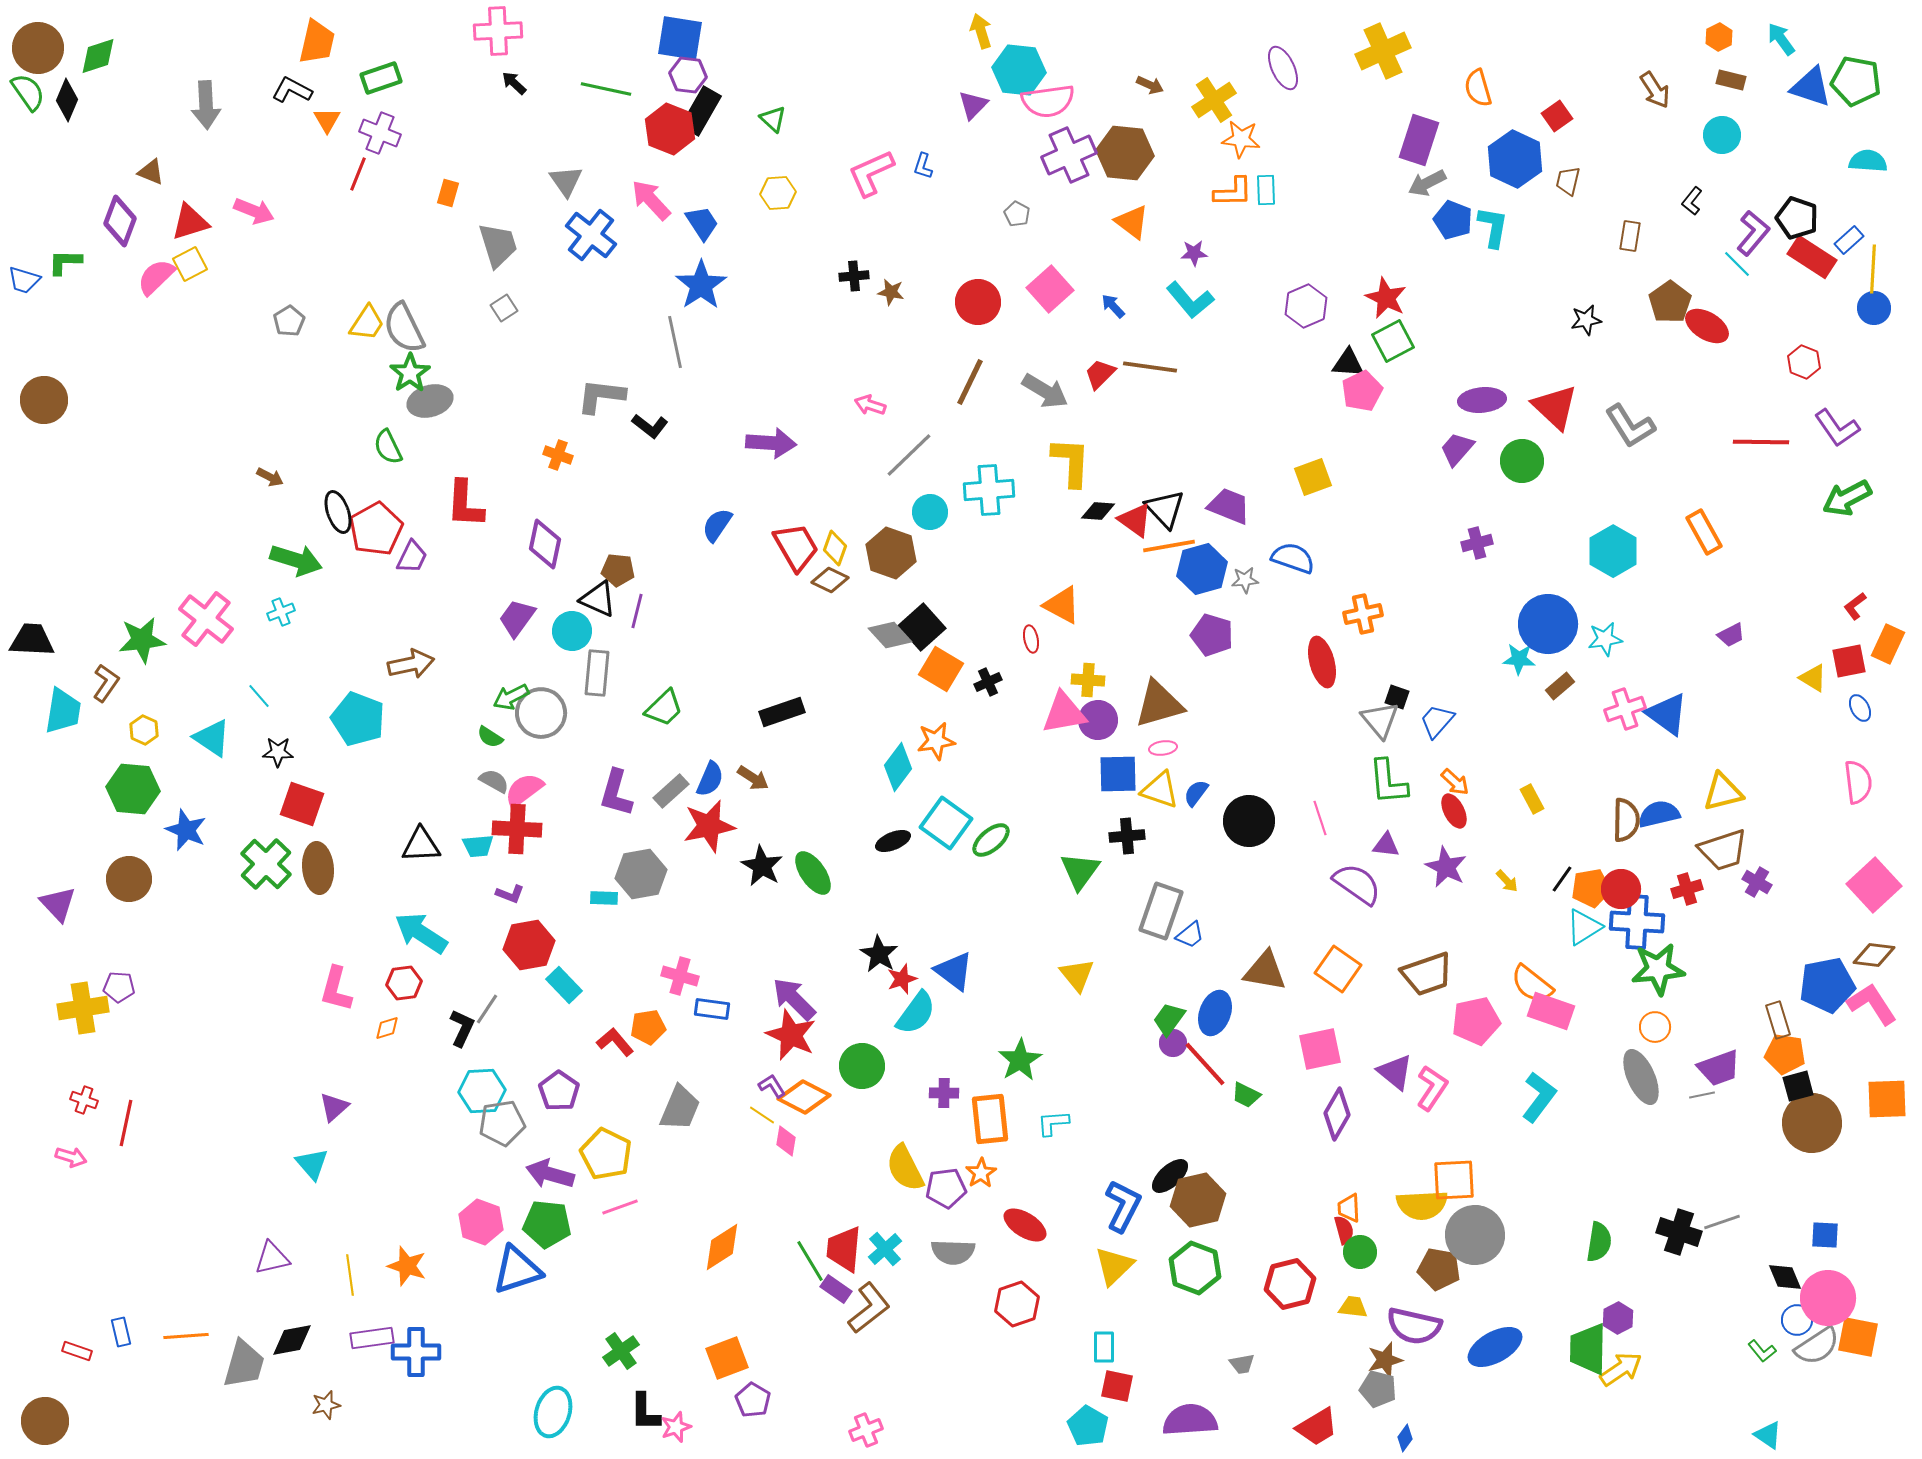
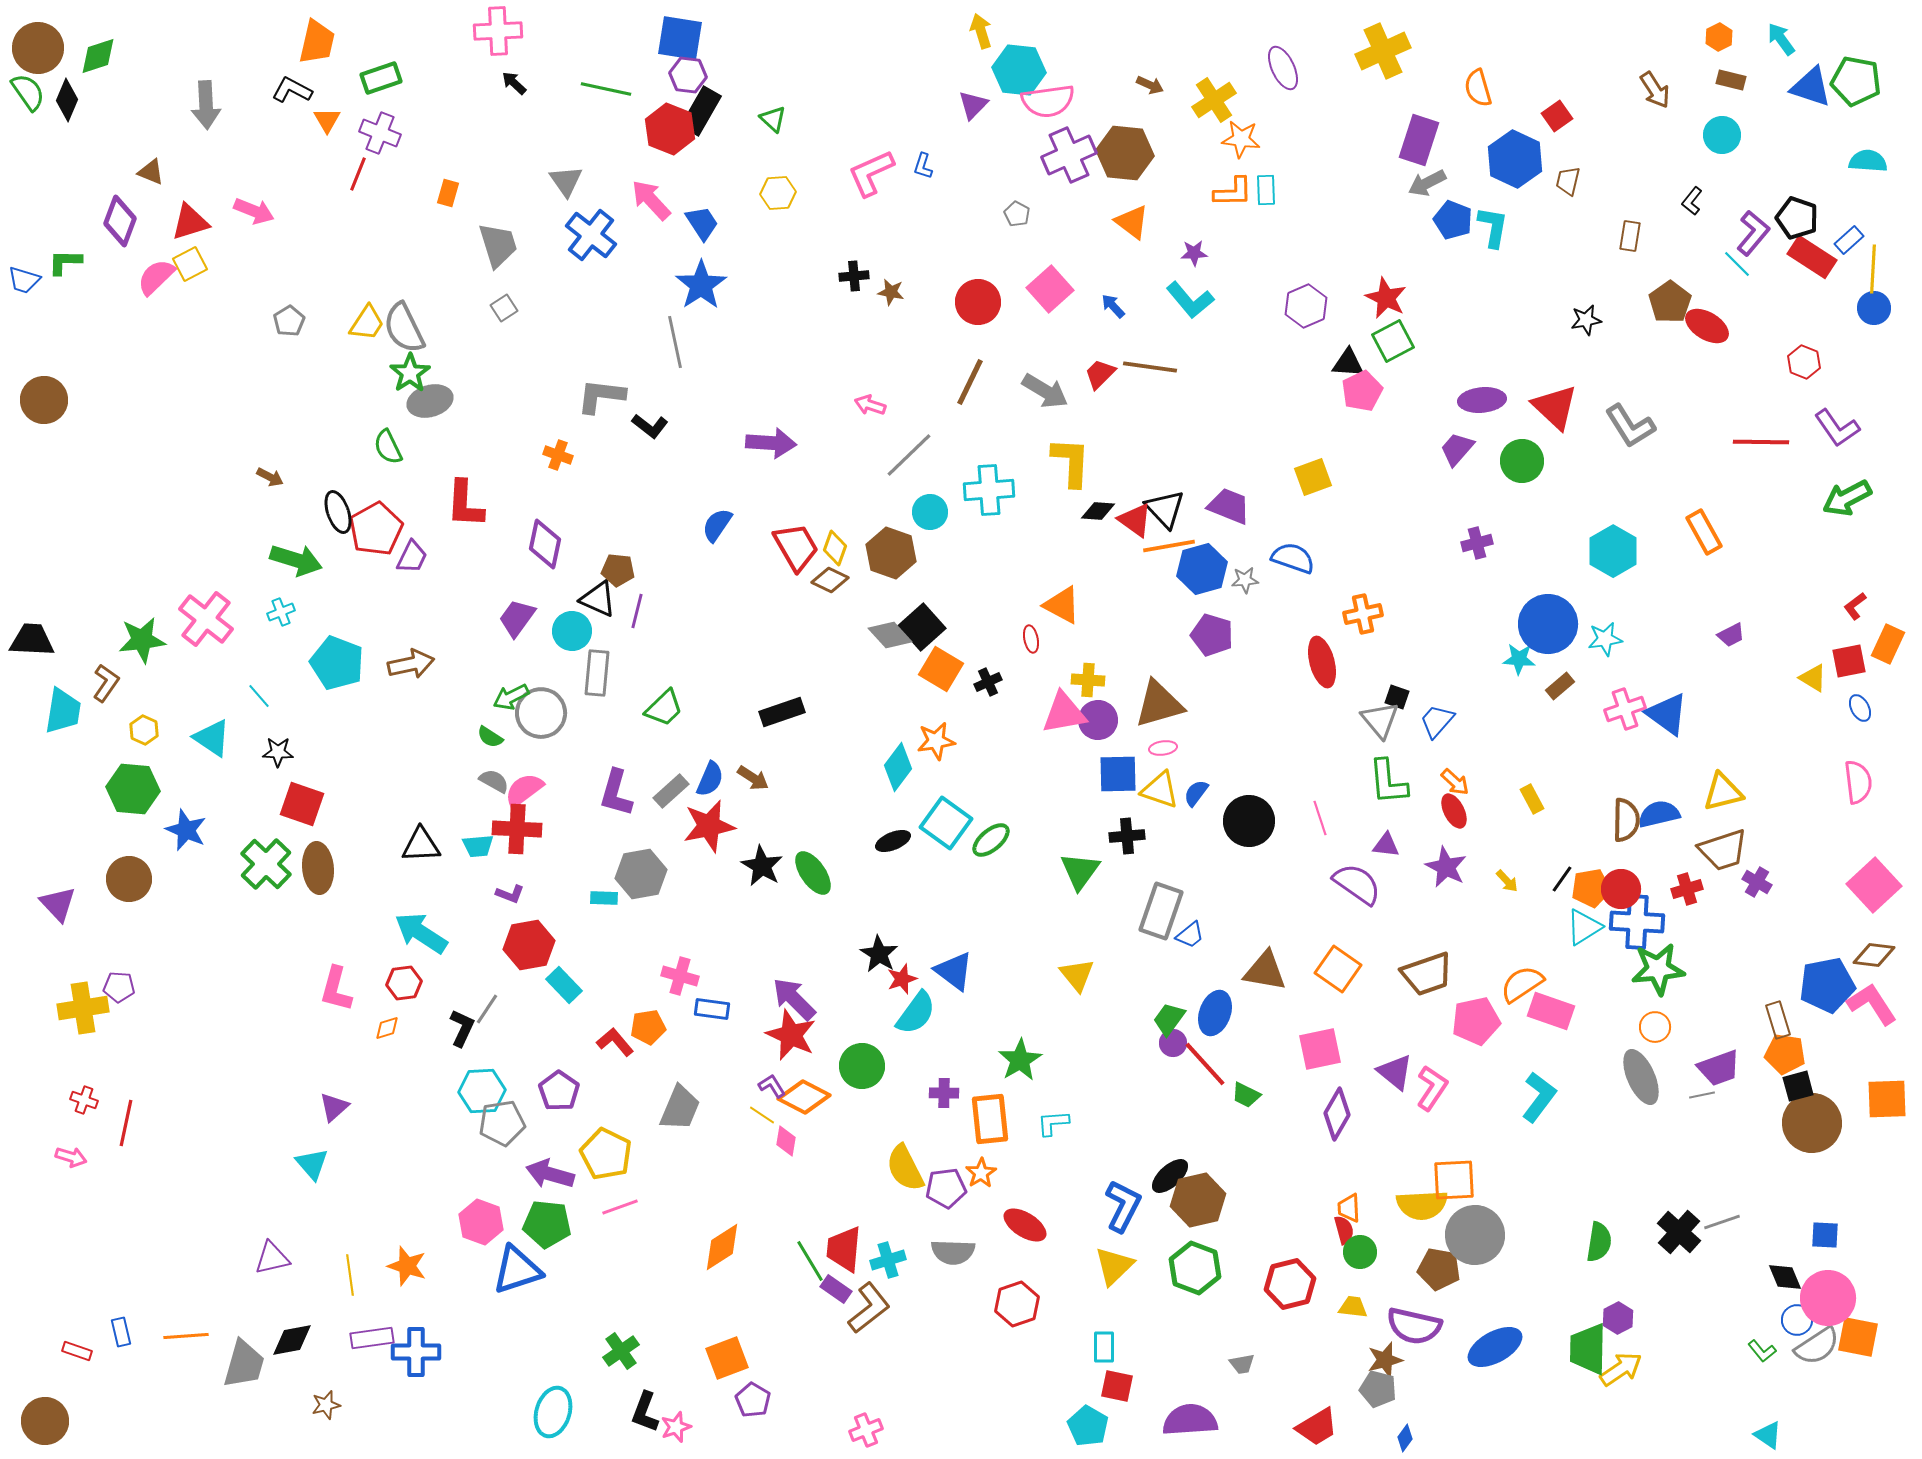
cyan pentagon at (358, 719): moved 21 px left, 56 px up
orange semicircle at (1532, 984): moved 10 px left; rotated 108 degrees clockwise
black cross at (1679, 1232): rotated 24 degrees clockwise
cyan cross at (885, 1249): moved 3 px right, 11 px down; rotated 24 degrees clockwise
black L-shape at (645, 1412): rotated 21 degrees clockwise
